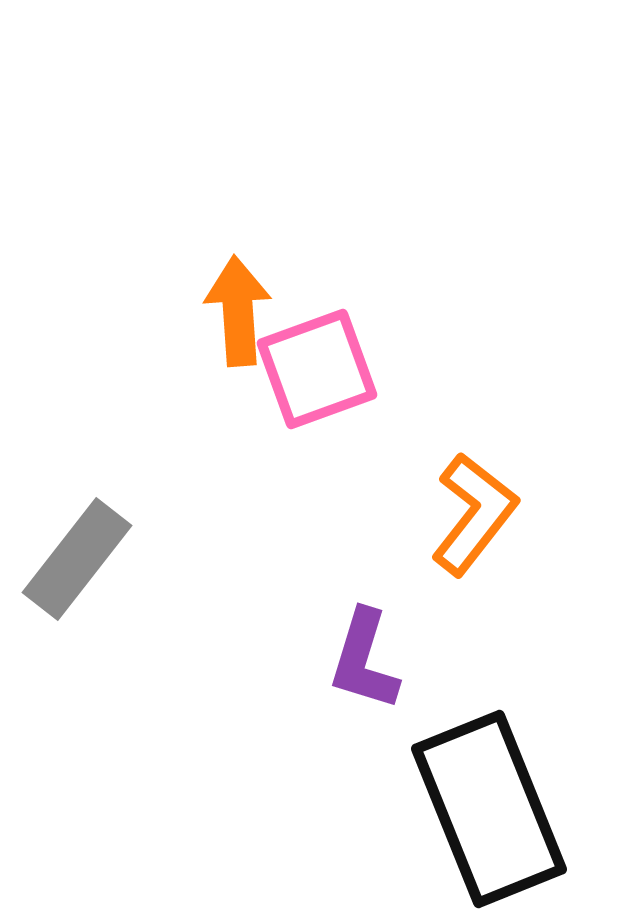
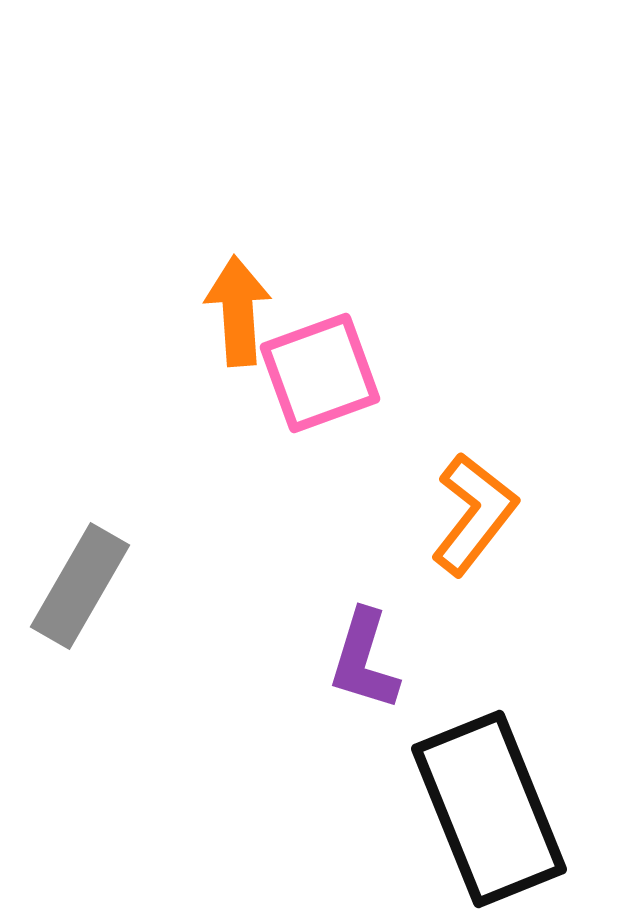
pink square: moved 3 px right, 4 px down
gray rectangle: moved 3 px right, 27 px down; rotated 8 degrees counterclockwise
